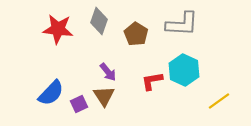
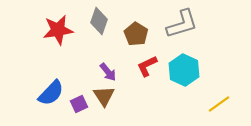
gray L-shape: rotated 20 degrees counterclockwise
red star: moved 1 px down; rotated 16 degrees counterclockwise
red L-shape: moved 5 px left, 15 px up; rotated 15 degrees counterclockwise
yellow line: moved 3 px down
